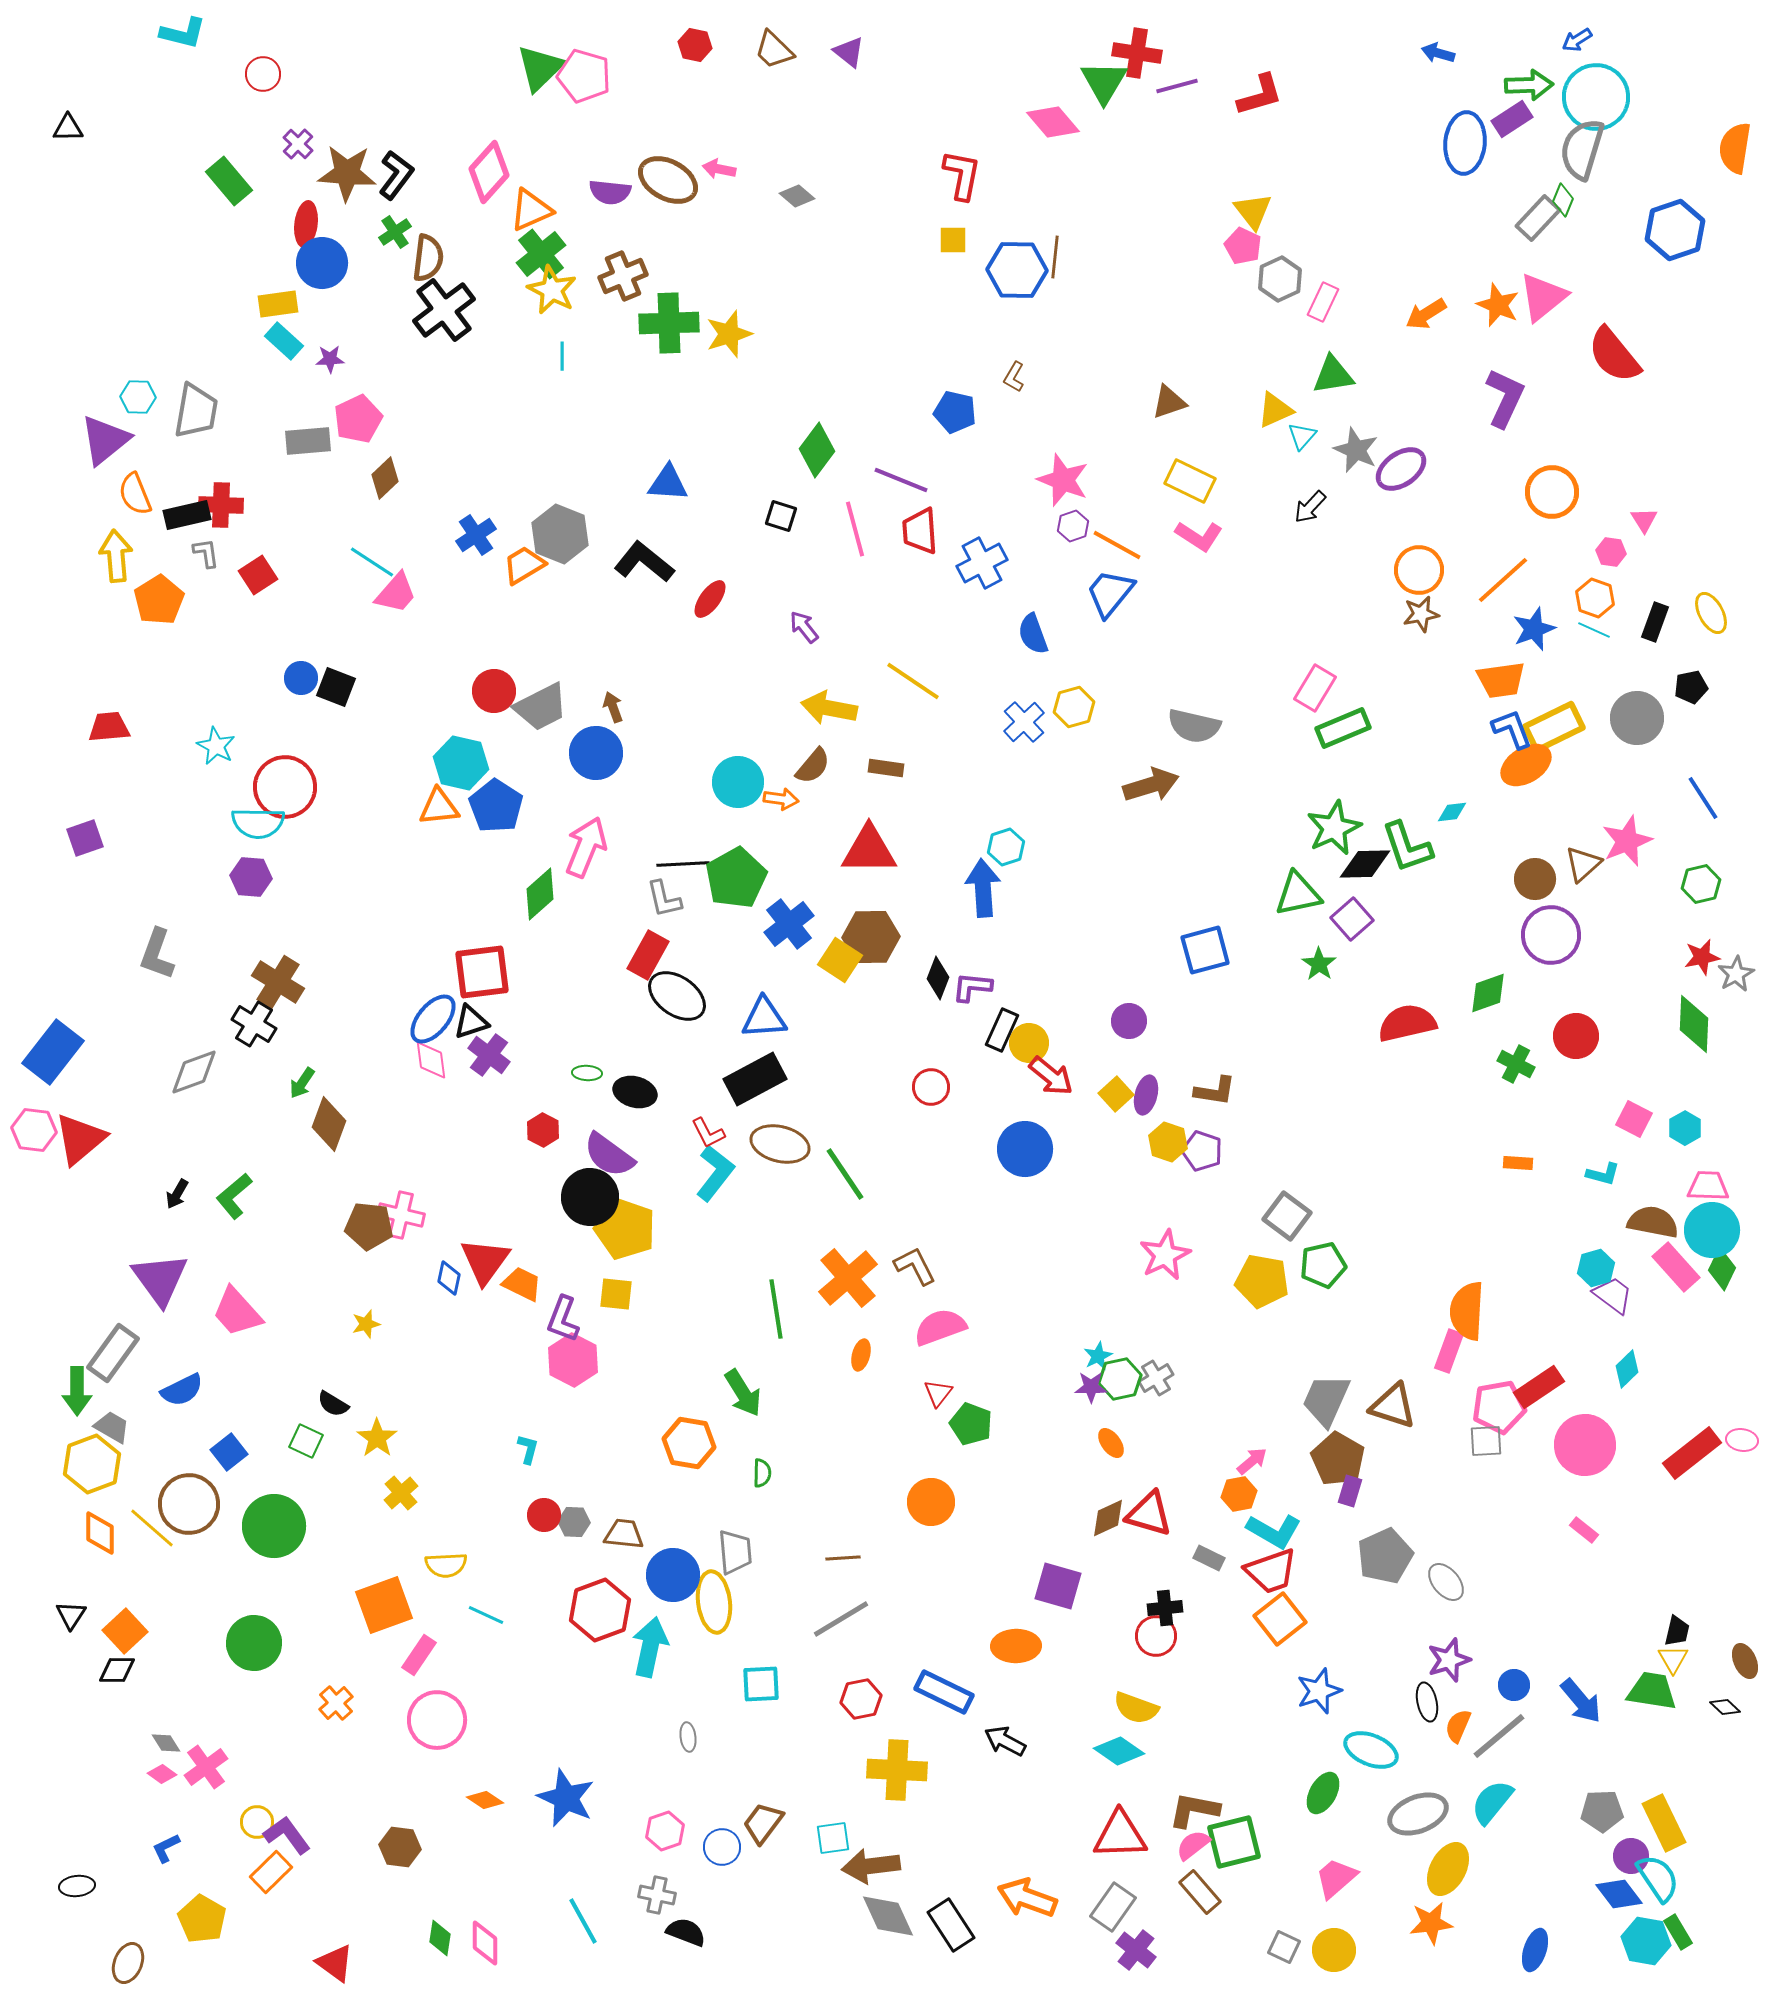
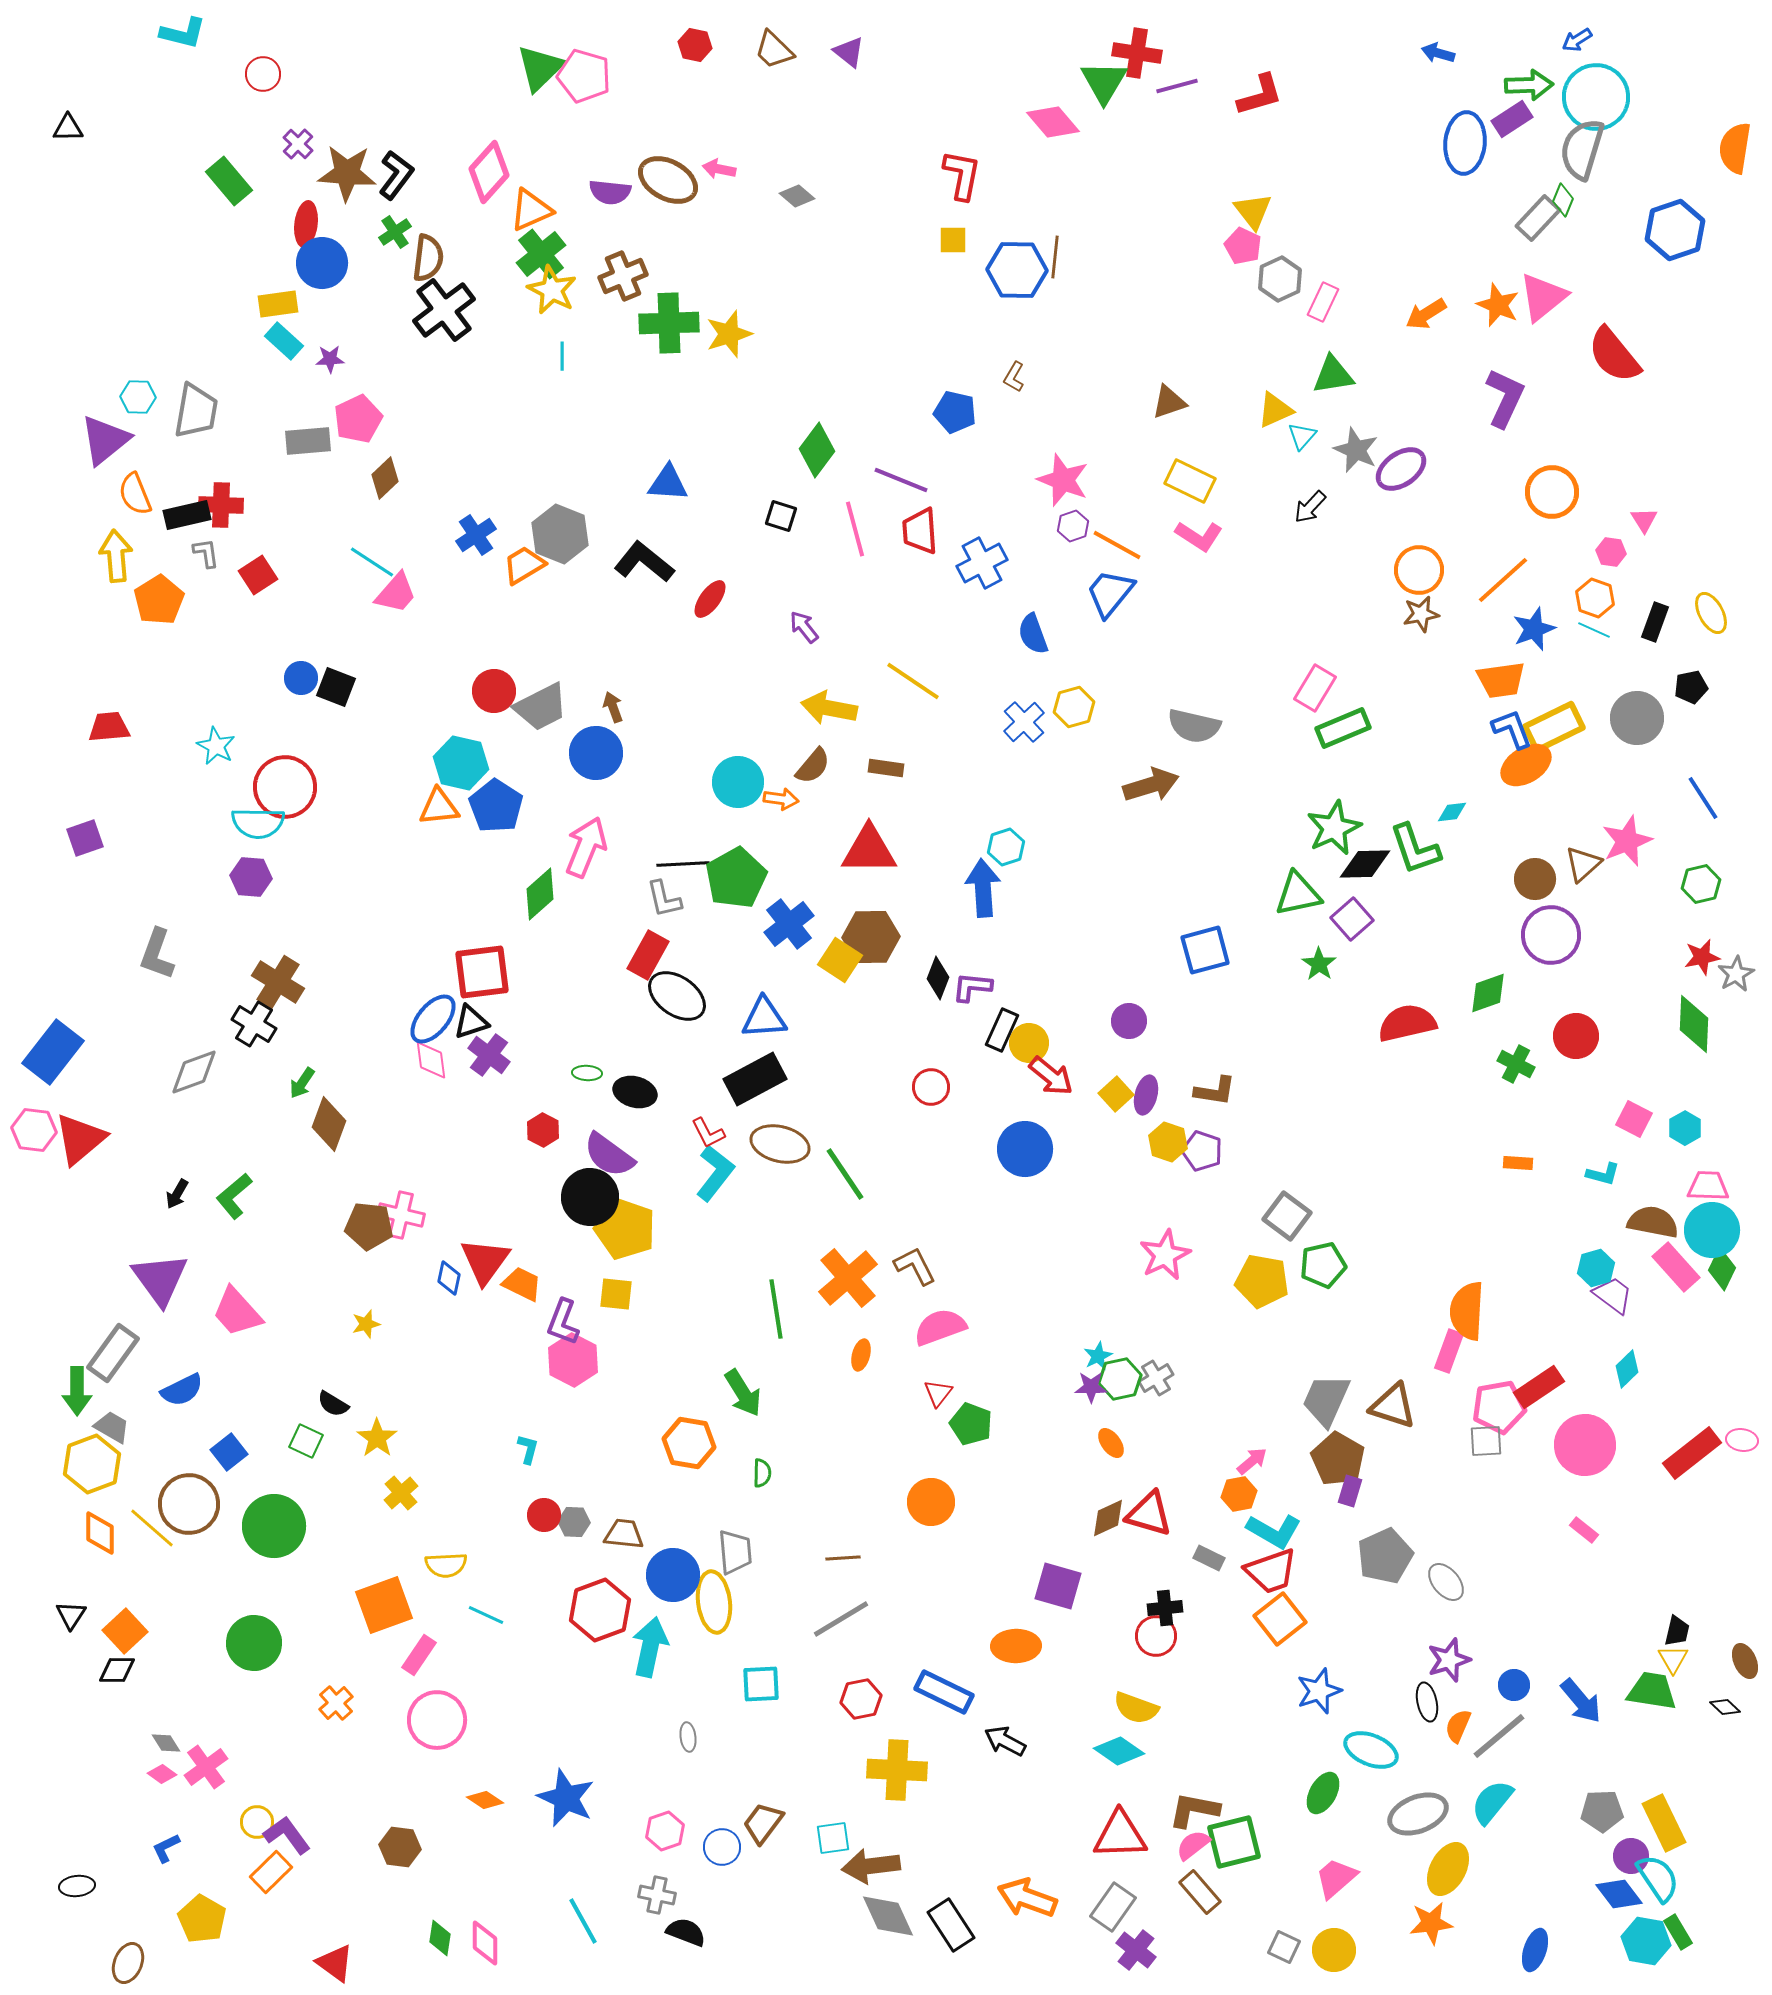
green L-shape at (1407, 847): moved 8 px right, 2 px down
purple L-shape at (563, 1319): moved 3 px down
